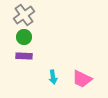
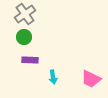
gray cross: moved 1 px right, 1 px up
purple rectangle: moved 6 px right, 4 px down
pink trapezoid: moved 9 px right
